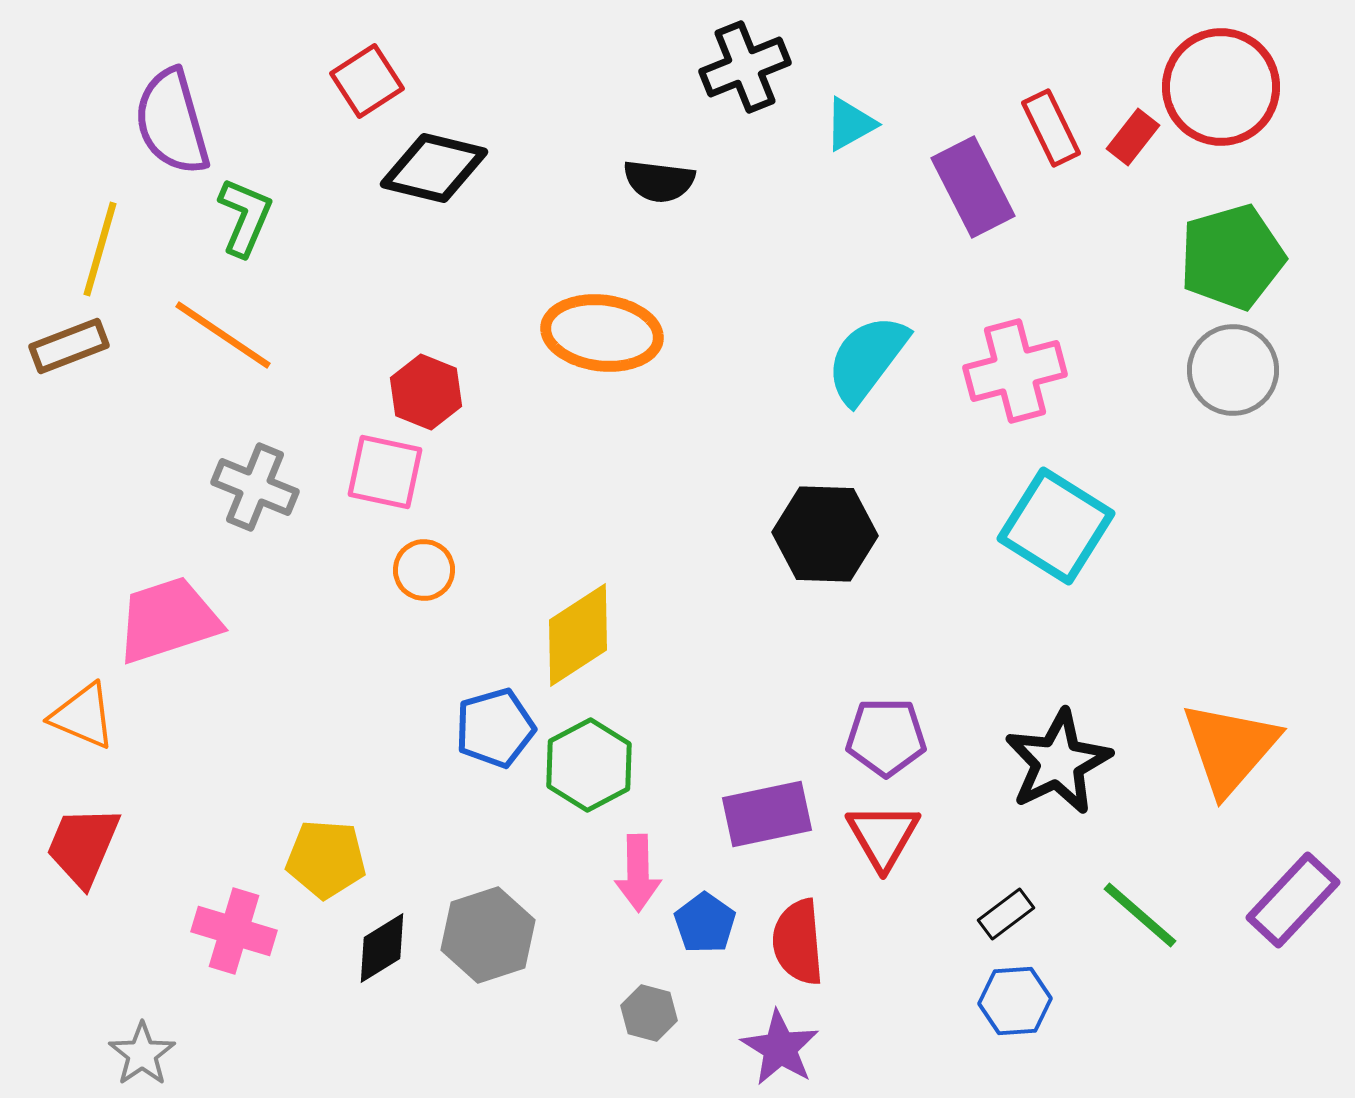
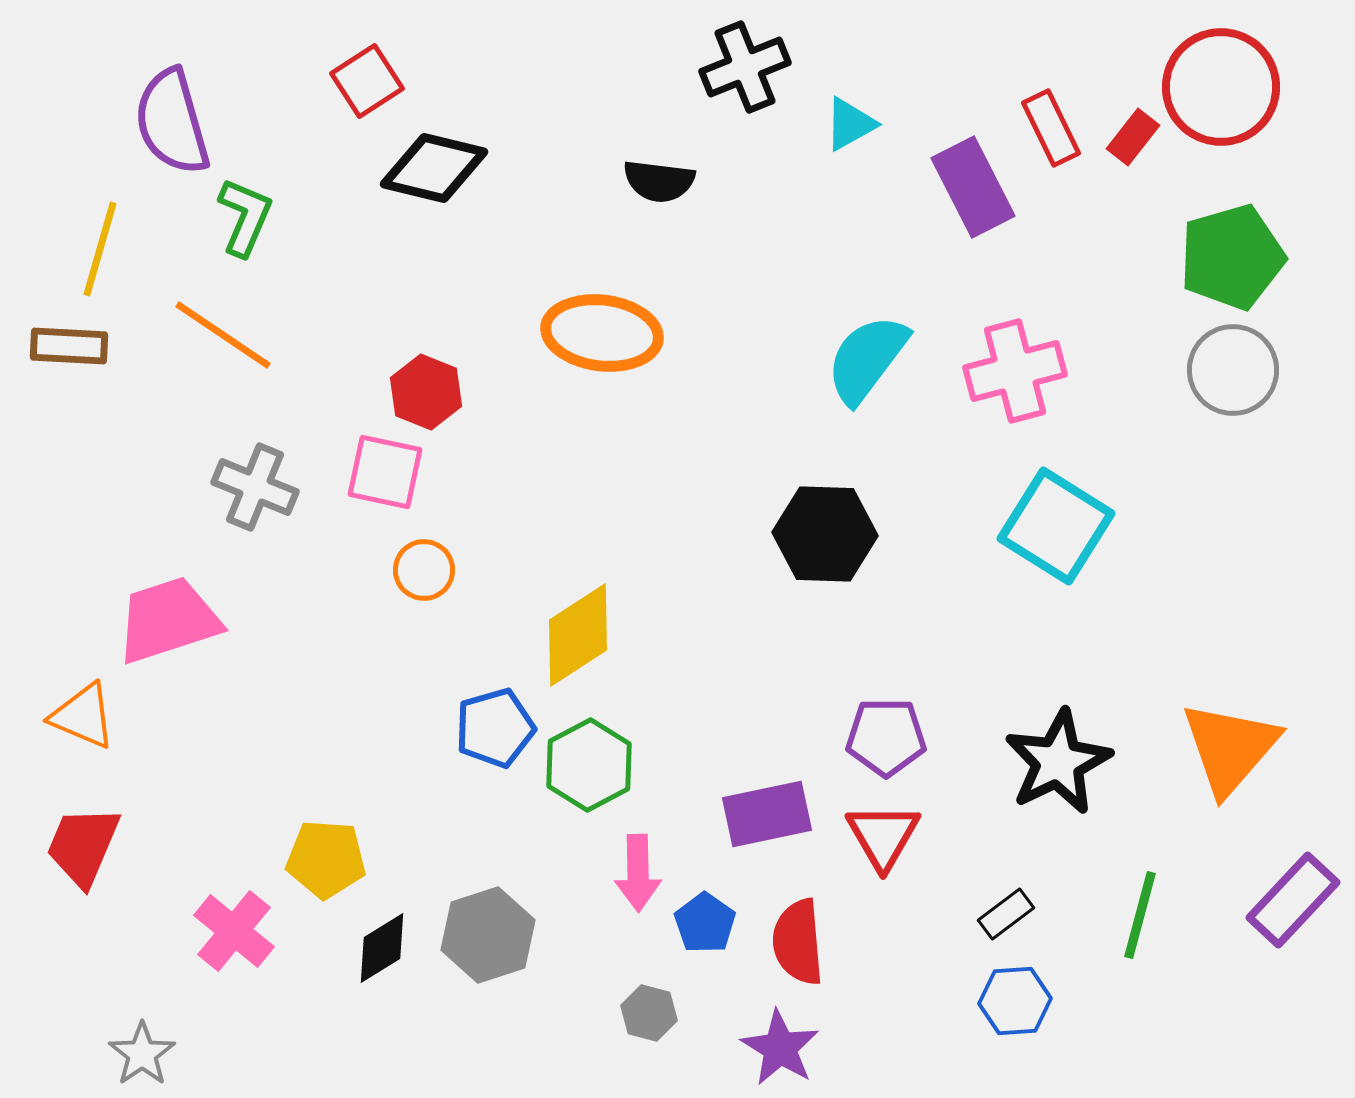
brown rectangle at (69, 346): rotated 24 degrees clockwise
green line at (1140, 915): rotated 64 degrees clockwise
pink cross at (234, 931): rotated 22 degrees clockwise
